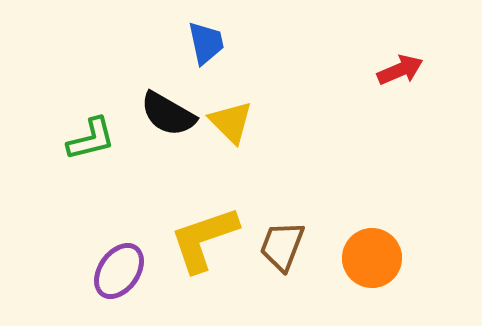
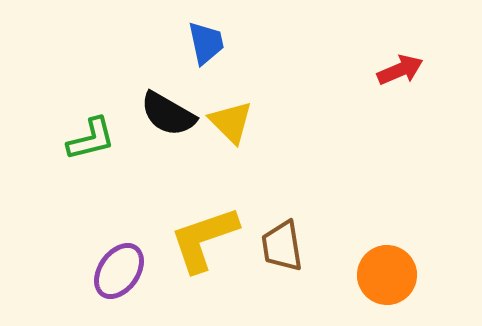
brown trapezoid: rotated 30 degrees counterclockwise
orange circle: moved 15 px right, 17 px down
